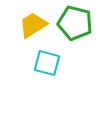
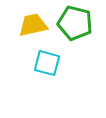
yellow trapezoid: rotated 20 degrees clockwise
